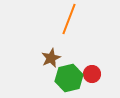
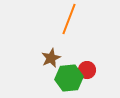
red circle: moved 5 px left, 4 px up
green hexagon: rotated 8 degrees clockwise
